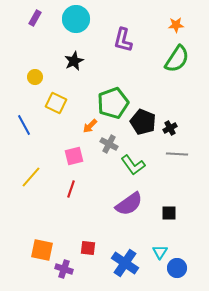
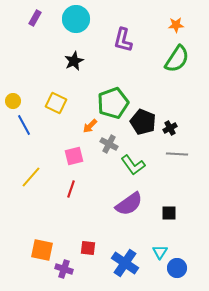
yellow circle: moved 22 px left, 24 px down
